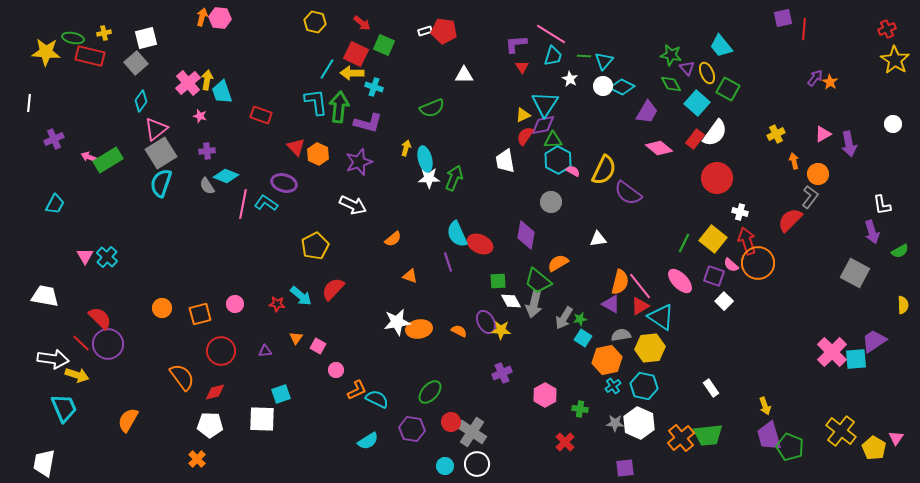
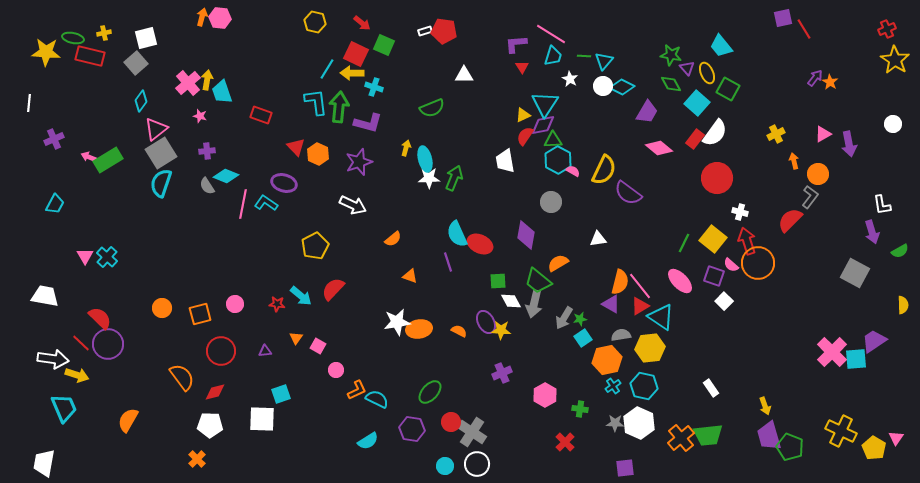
red line at (804, 29): rotated 35 degrees counterclockwise
cyan square at (583, 338): rotated 24 degrees clockwise
yellow cross at (841, 431): rotated 12 degrees counterclockwise
